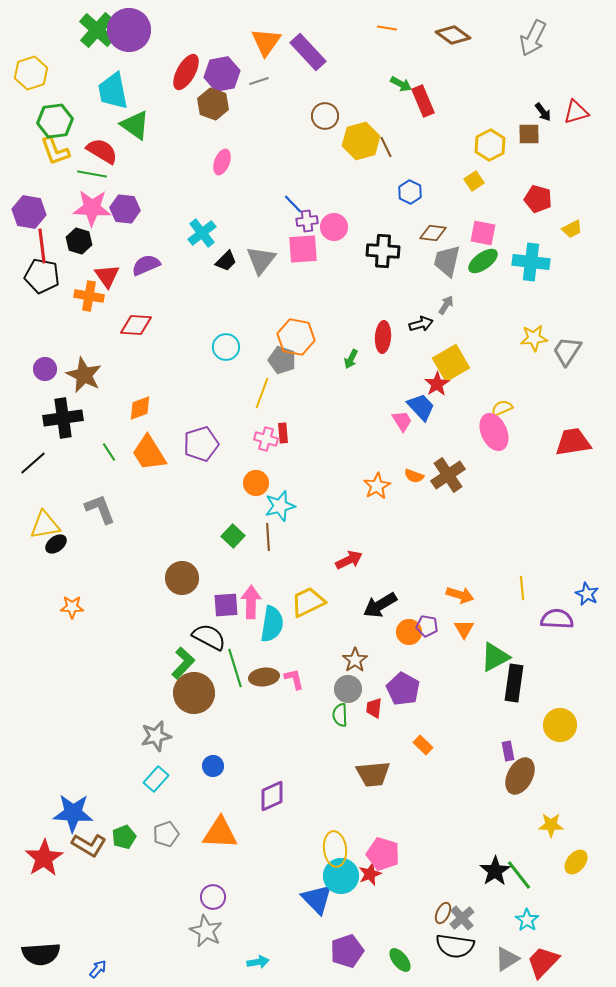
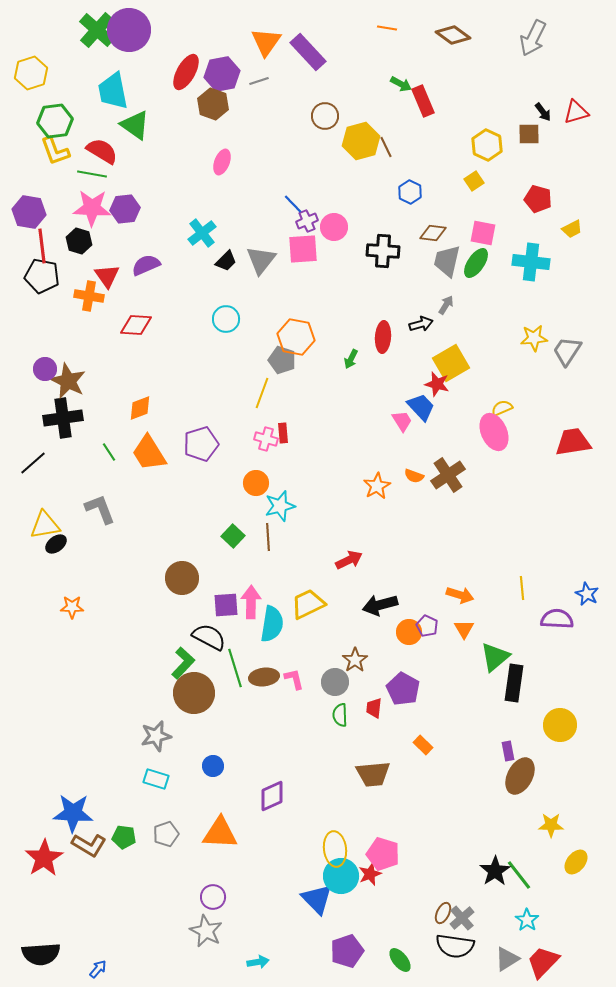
yellow hexagon at (490, 145): moved 3 px left; rotated 8 degrees counterclockwise
purple hexagon at (125, 209): rotated 12 degrees counterclockwise
purple cross at (307, 221): rotated 15 degrees counterclockwise
green ellipse at (483, 261): moved 7 px left, 2 px down; rotated 20 degrees counterclockwise
cyan circle at (226, 347): moved 28 px up
brown star at (84, 375): moved 16 px left, 6 px down
red star at (437, 384): rotated 25 degrees counterclockwise
yellow trapezoid at (308, 602): moved 2 px down
black arrow at (380, 605): rotated 16 degrees clockwise
purple pentagon at (427, 626): rotated 15 degrees clockwise
green triangle at (495, 657): rotated 12 degrees counterclockwise
gray circle at (348, 689): moved 13 px left, 7 px up
cyan rectangle at (156, 779): rotated 65 degrees clockwise
green pentagon at (124, 837): rotated 30 degrees clockwise
